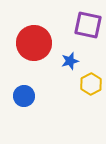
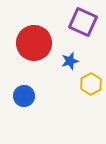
purple square: moved 5 px left, 3 px up; rotated 12 degrees clockwise
